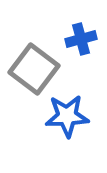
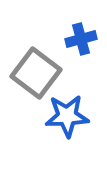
gray square: moved 2 px right, 4 px down
